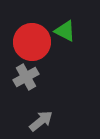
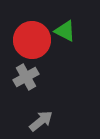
red circle: moved 2 px up
